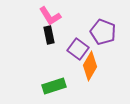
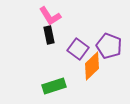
purple pentagon: moved 6 px right, 14 px down
orange diamond: moved 2 px right; rotated 16 degrees clockwise
